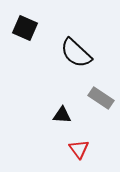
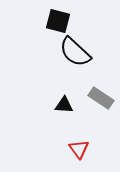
black square: moved 33 px right, 7 px up; rotated 10 degrees counterclockwise
black semicircle: moved 1 px left, 1 px up
black triangle: moved 2 px right, 10 px up
